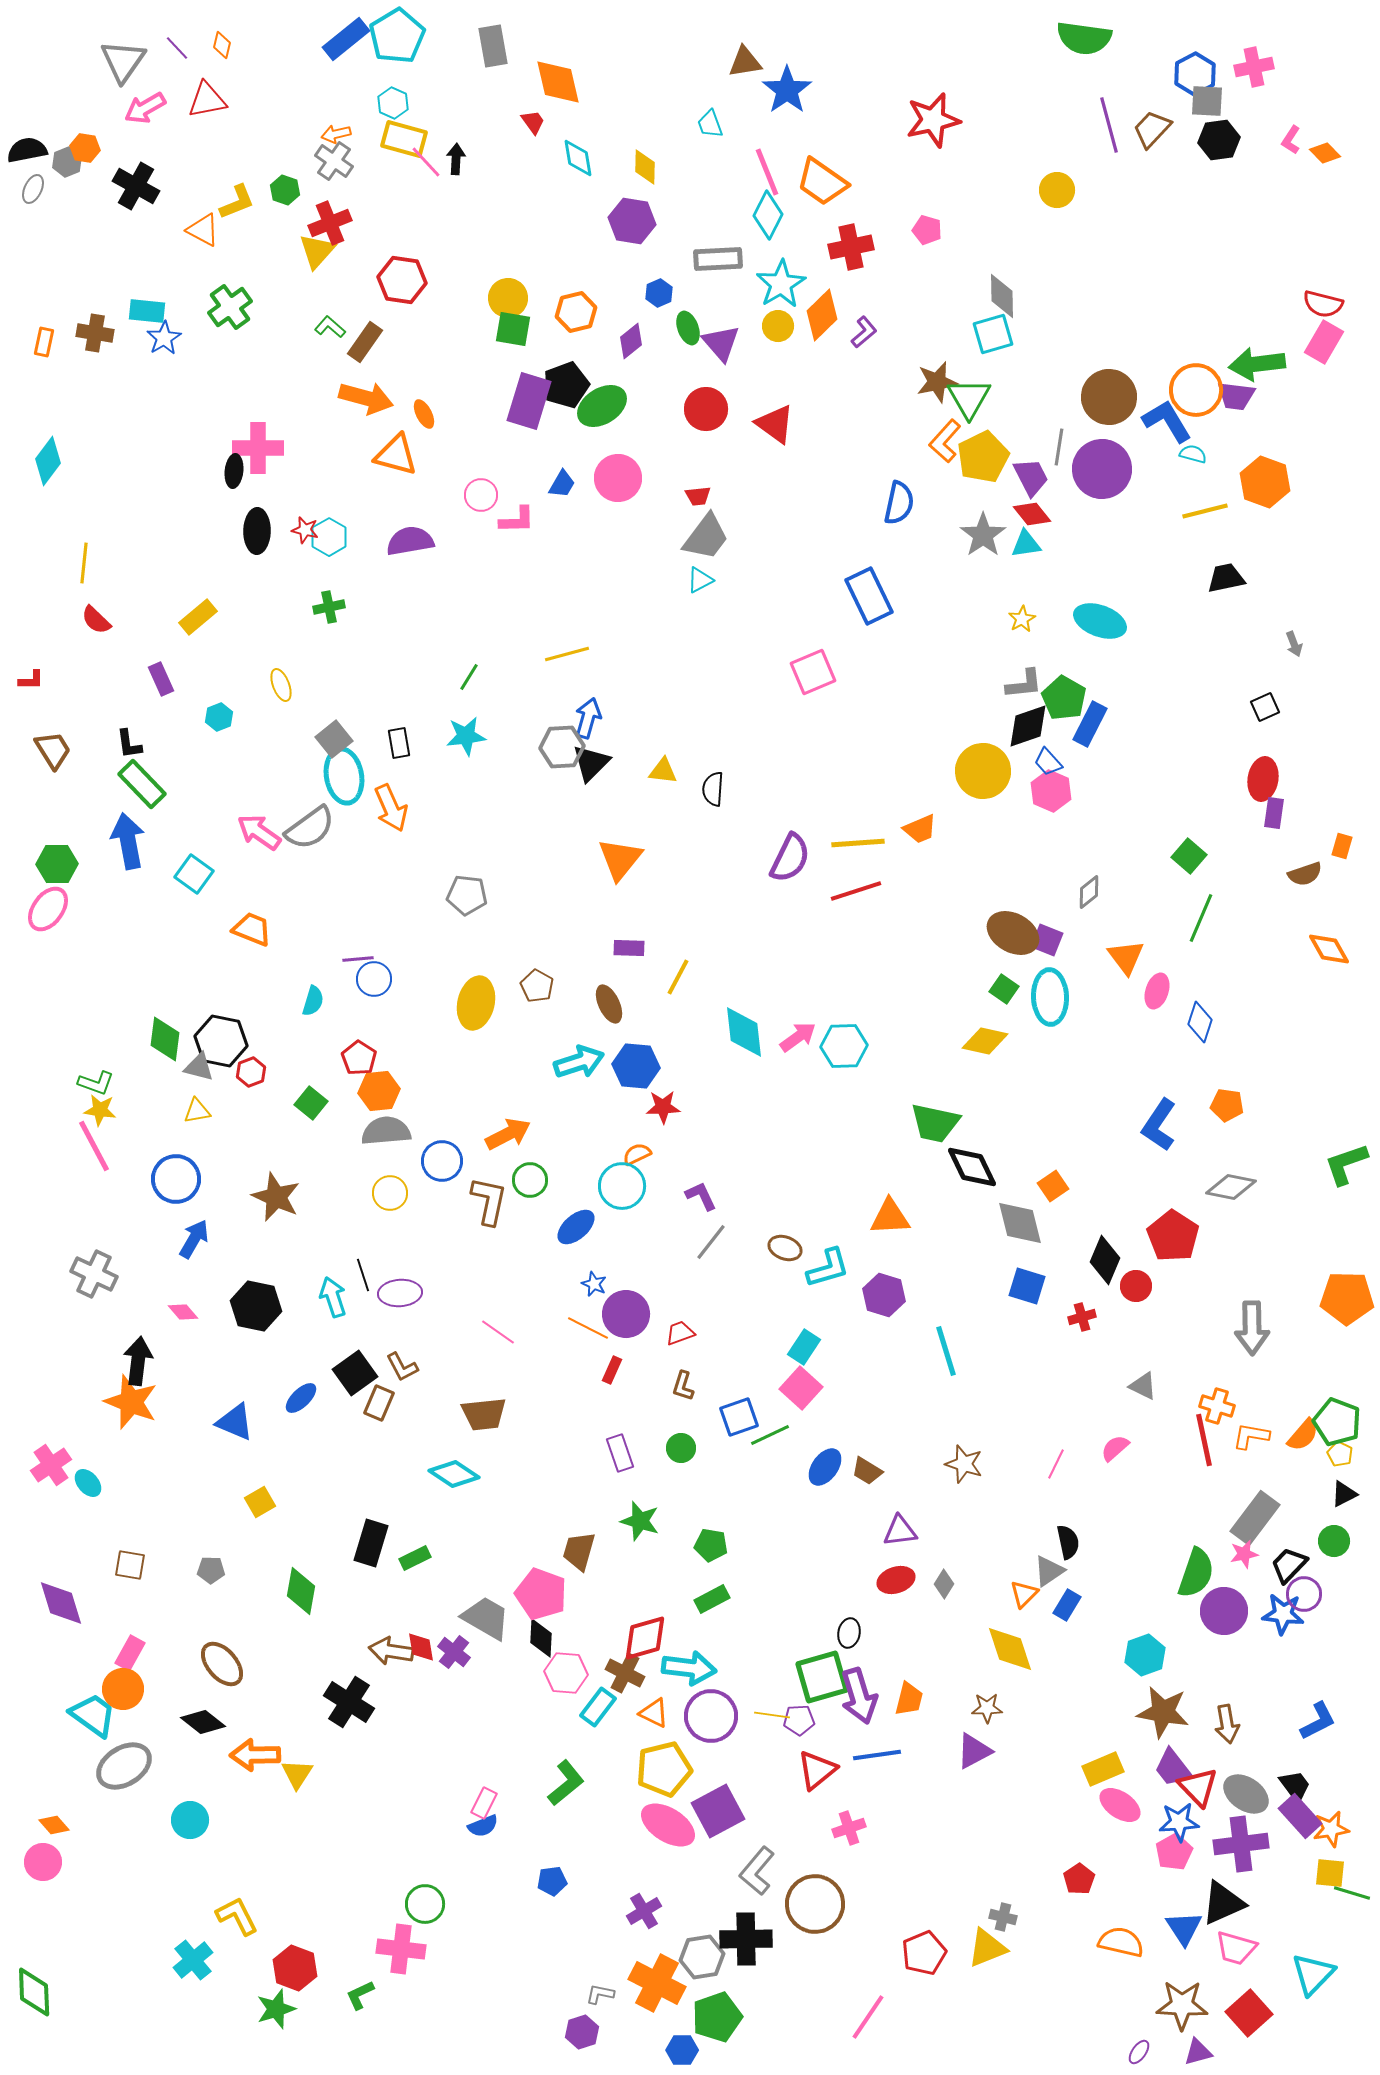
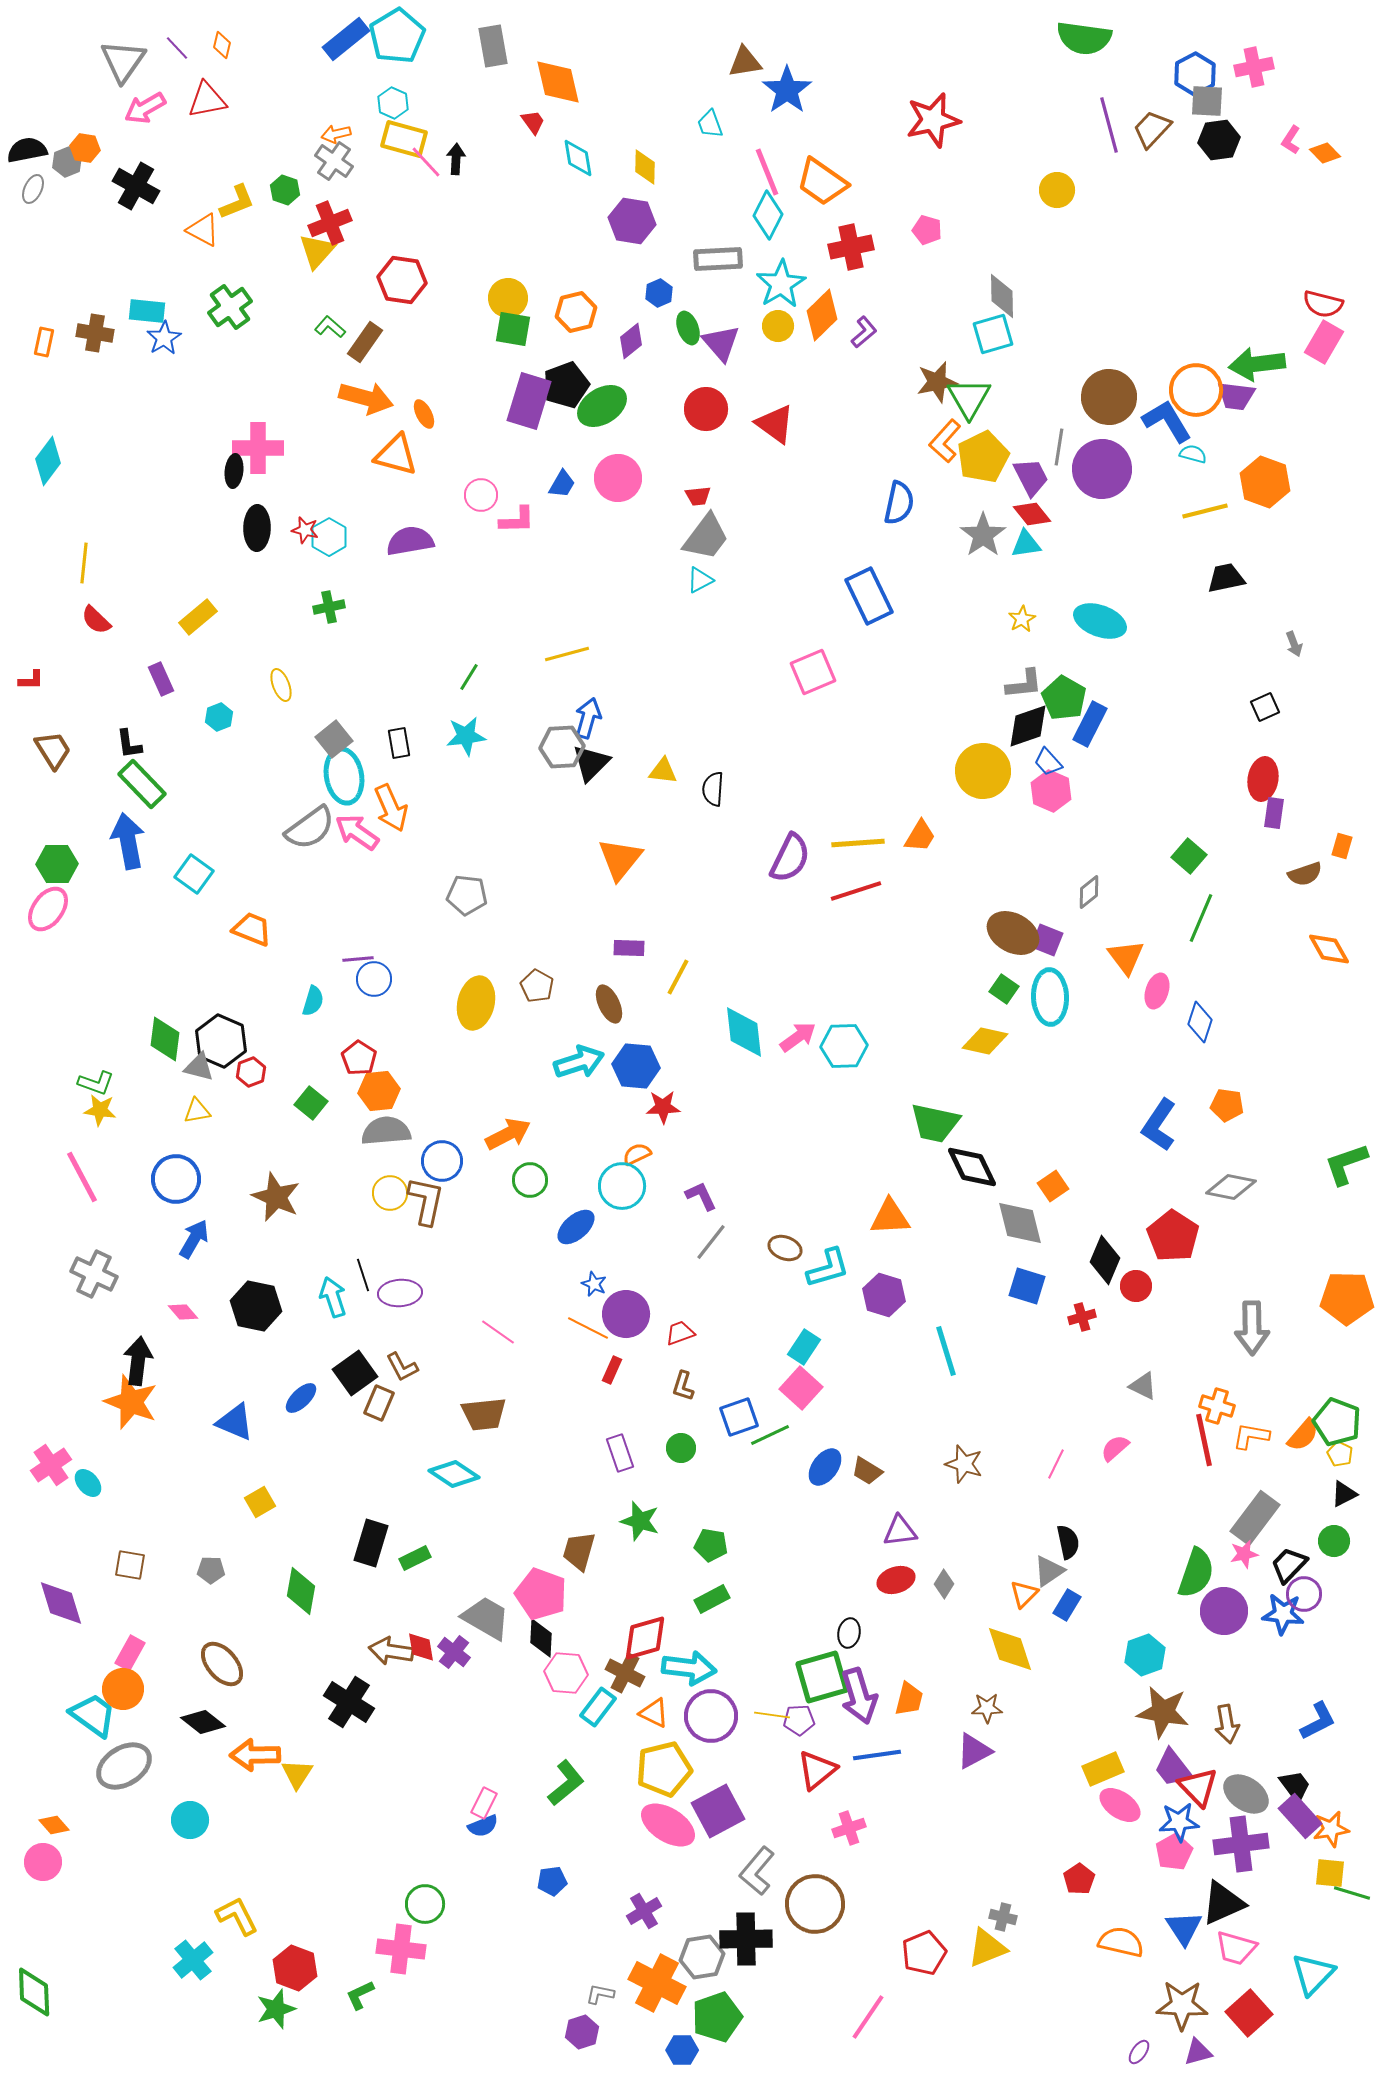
black ellipse at (257, 531): moved 3 px up
orange trapezoid at (920, 829): moved 7 px down; rotated 36 degrees counterclockwise
pink arrow at (259, 832): moved 98 px right
black hexagon at (221, 1041): rotated 12 degrees clockwise
pink line at (94, 1146): moved 12 px left, 31 px down
brown L-shape at (489, 1201): moved 63 px left
